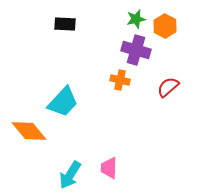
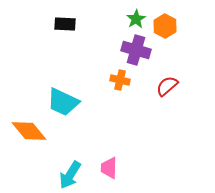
green star: rotated 18 degrees counterclockwise
red semicircle: moved 1 px left, 1 px up
cyan trapezoid: rotated 72 degrees clockwise
